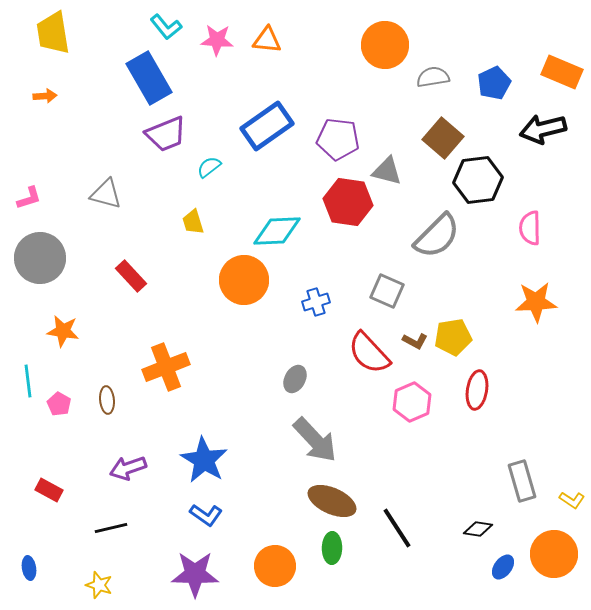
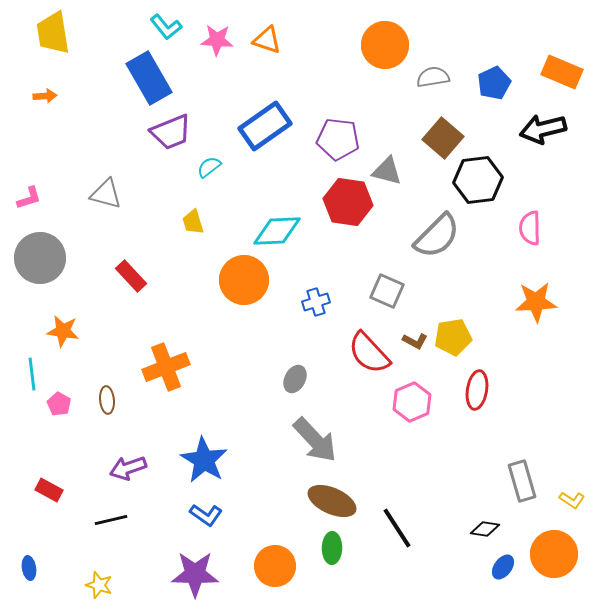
orange triangle at (267, 40): rotated 12 degrees clockwise
blue rectangle at (267, 126): moved 2 px left
purple trapezoid at (166, 134): moved 5 px right, 2 px up
cyan line at (28, 381): moved 4 px right, 7 px up
black line at (111, 528): moved 8 px up
black diamond at (478, 529): moved 7 px right
